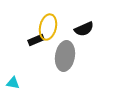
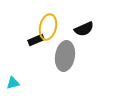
cyan triangle: rotated 24 degrees counterclockwise
